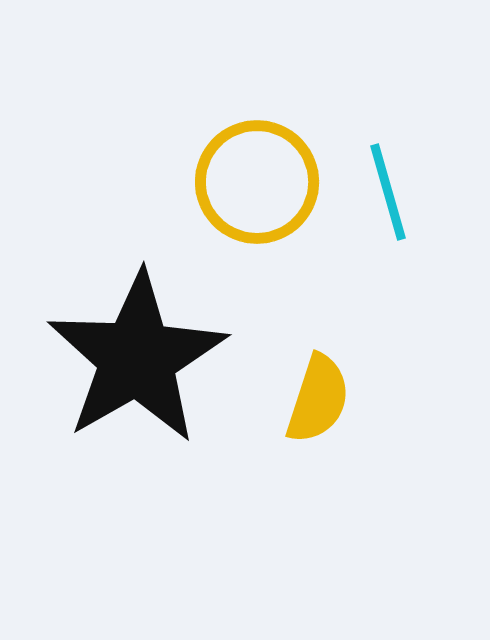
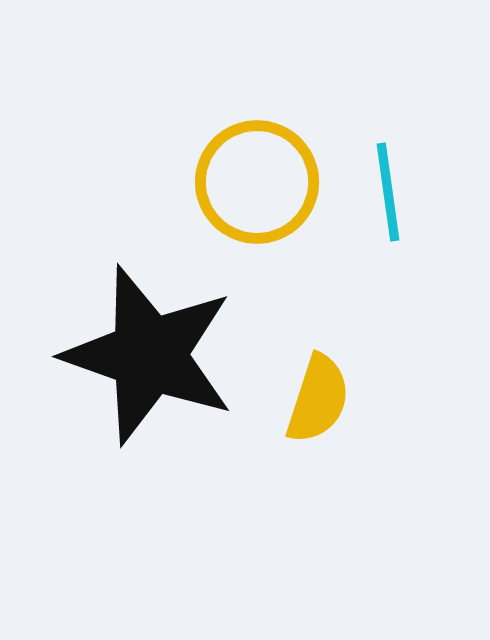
cyan line: rotated 8 degrees clockwise
black star: moved 12 px right, 3 px up; rotated 23 degrees counterclockwise
